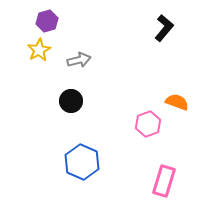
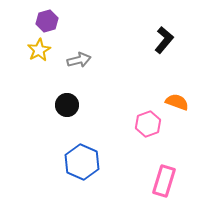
black L-shape: moved 12 px down
black circle: moved 4 px left, 4 px down
